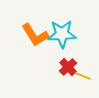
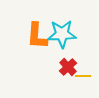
orange L-shape: moved 2 px right, 1 px down; rotated 36 degrees clockwise
yellow line: rotated 21 degrees counterclockwise
